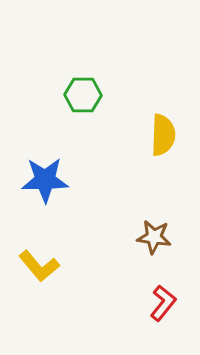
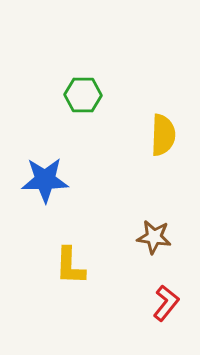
yellow L-shape: moved 31 px right; rotated 42 degrees clockwise
red L-shape: moved 3 px right
